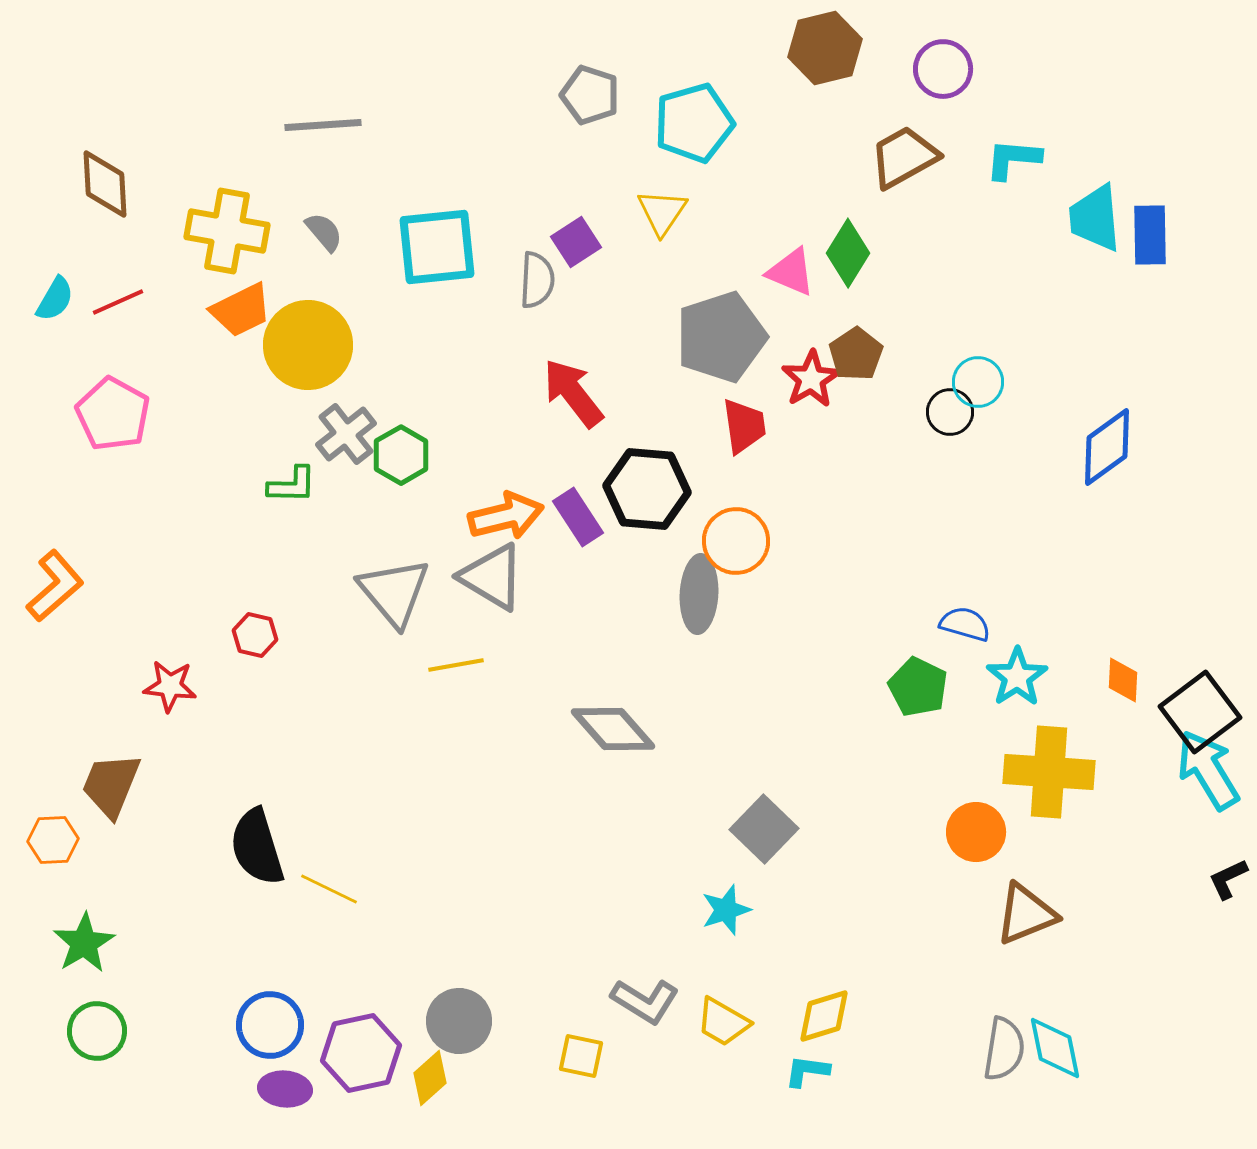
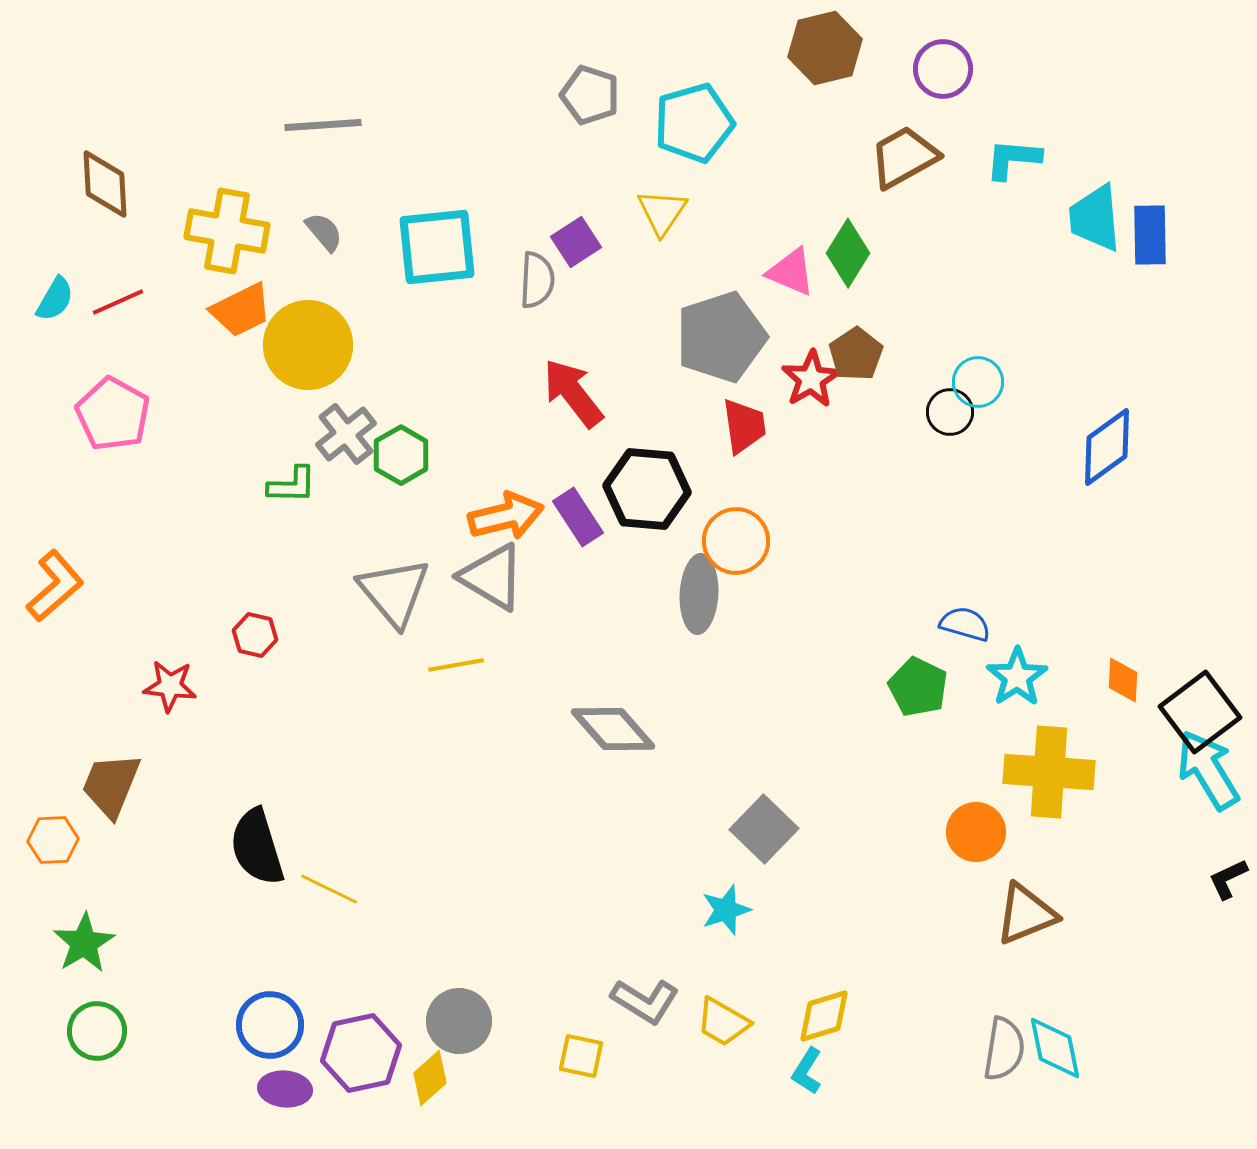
cyan L-shape at (807, 1071): rotated 66 degrees counterclockwise
